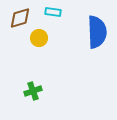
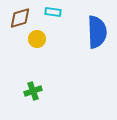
yellow circle: moved 2 px left, 1 px down
